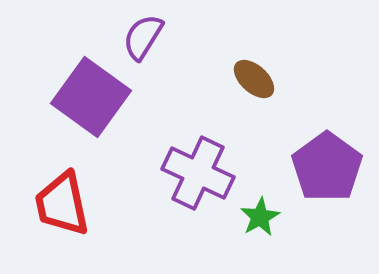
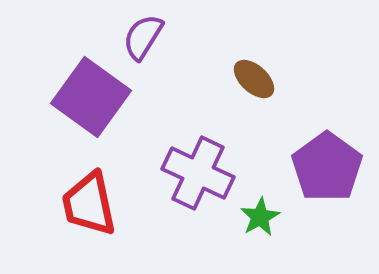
red trapezoid: moved 27 px right
